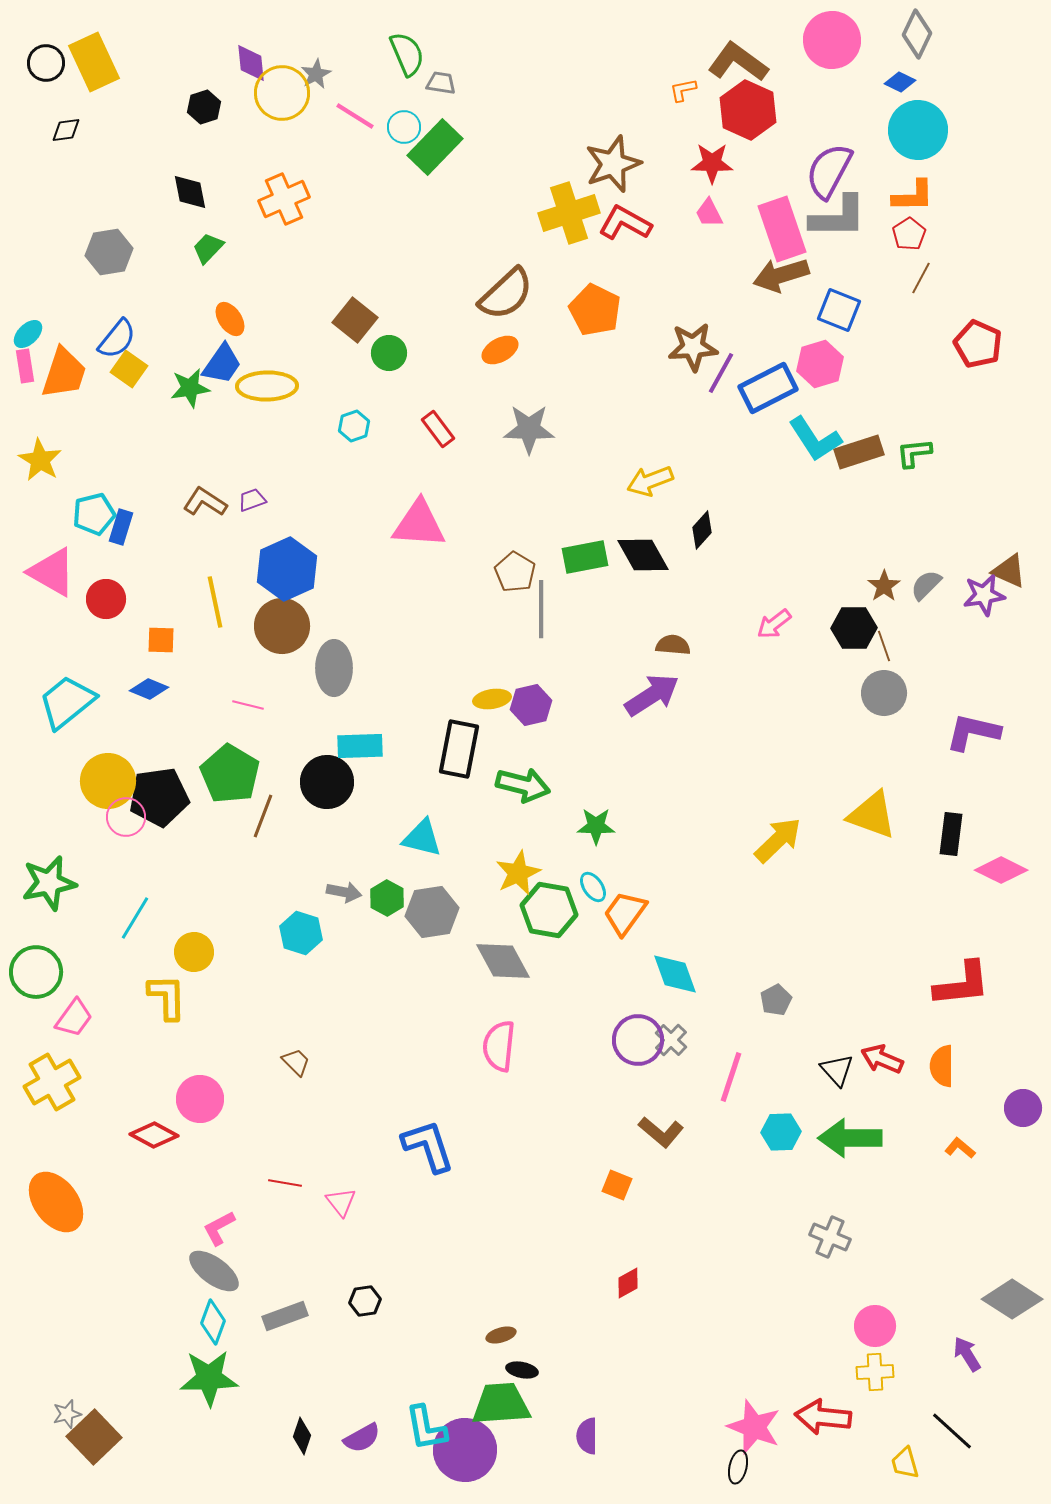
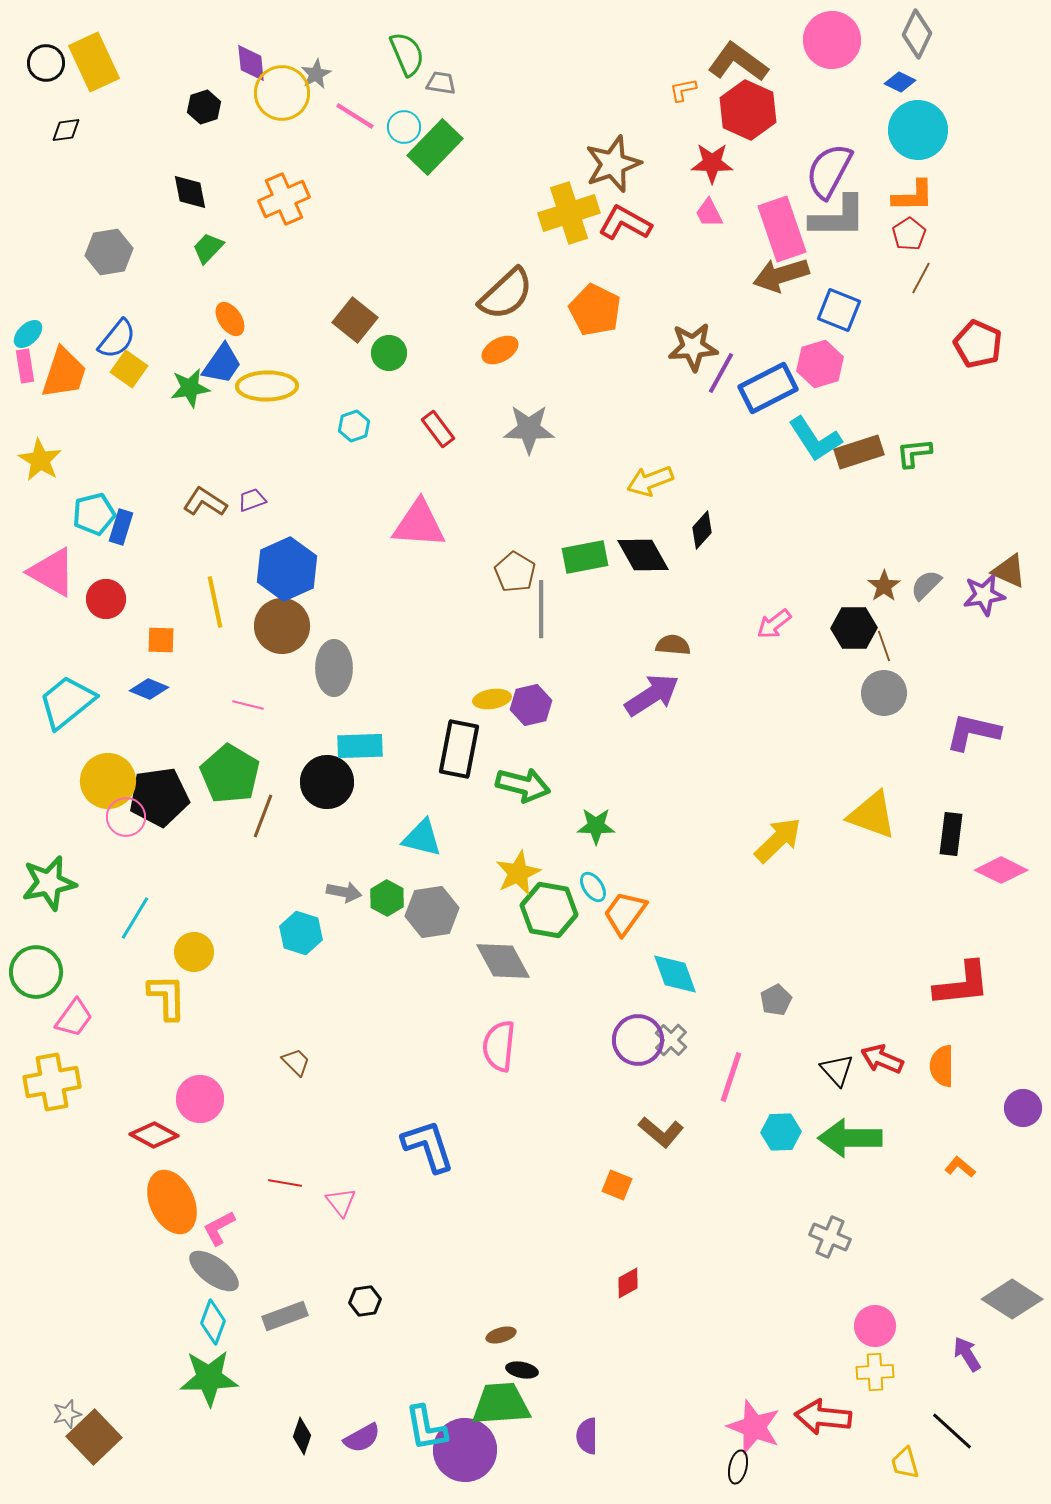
yellow cross at (52, 1082): rotated 20 degrees clockwise
orange L-shape at (960, 1148): moved 19 px down
orange ellipse at (56, 1202): moved 116 px right; rotated 12 degrees clockwise
